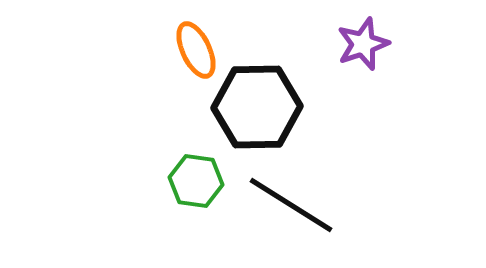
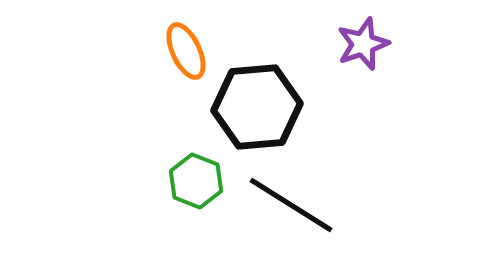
orange ellipse: moved 10 px left, 1 px down
black hexagon: rotated 4 degrees counterclockwise
green hexagon: rotated 14 degrees clockwise
